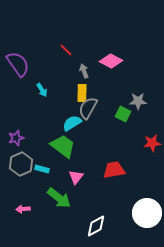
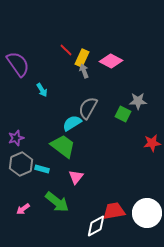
yellow rectangle: moved 35 px up; rotated 24 degrees clockwise
red trapezoid: moved 41 px down
green arrow: moved 2 px left, 4 px down
pink arrow: rotated 32 degrees counterclockwise
